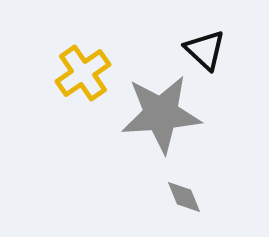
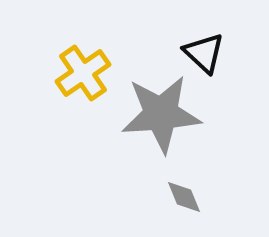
black triangle: moved 1 px left, 3 px down
